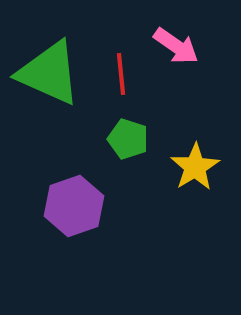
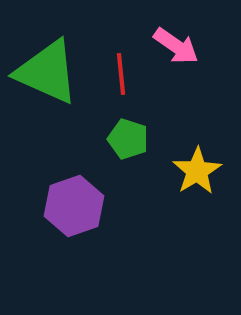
green triangle: moved 2 px left, 1 px up
yellow star: moved 2 px right, 4 px down
